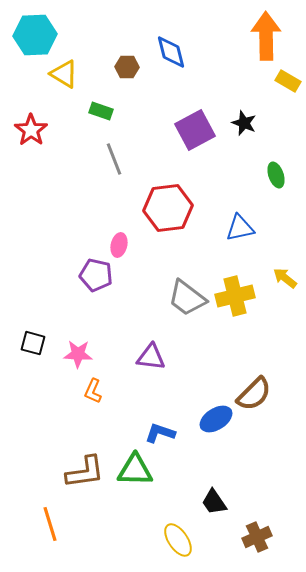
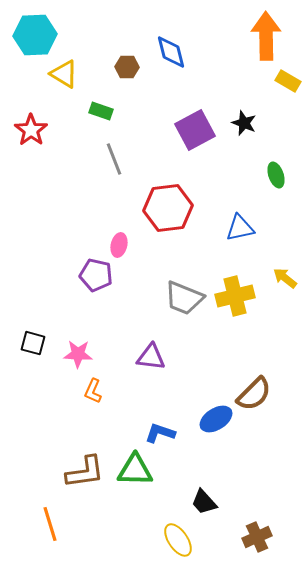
gray trapezoid: moved 3 px left; rotated 15 degrees counterclockwise
black trapezoid: moved 10 px left; rotated 8 degrees counterclockwise
